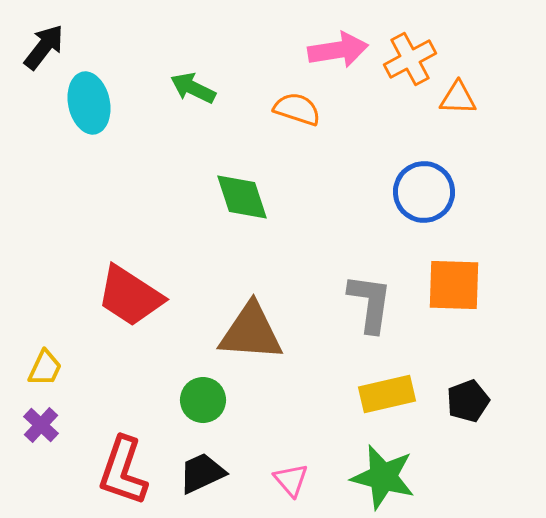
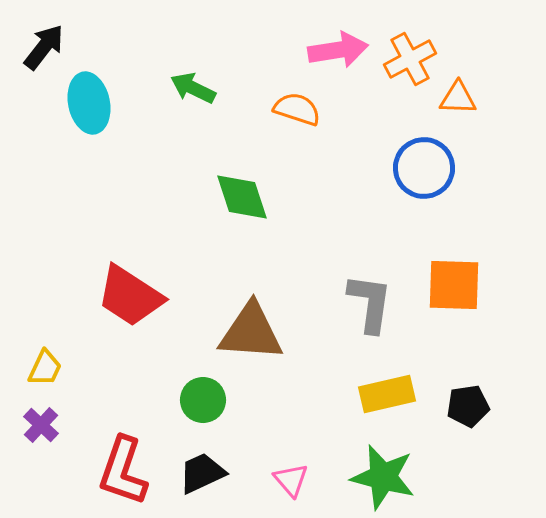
blue circle: moved 24 px up
black pentagon: moved 5 px down; rotated 12 degrees clockwise
